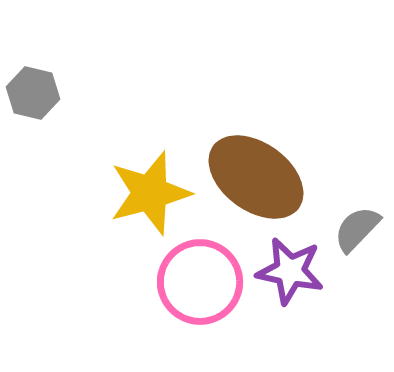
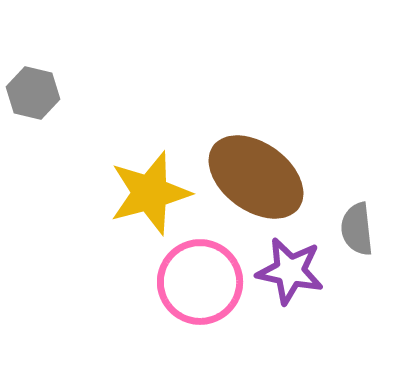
gray semicircle: rotated 50 degrees counterclockwise
